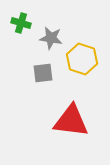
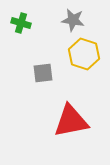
gray star: moved 22 px right, 18 px up
yellow hexagon: moved 2 px right, 5 px up
red triangle: rotated 18 degrees counterclockwise
